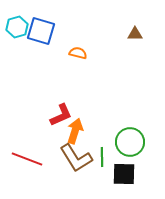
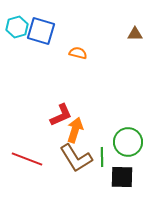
orange arrow: moved 1 px up
green circle: moved 2 px left
black square: moved 2 px left, 3 px down
